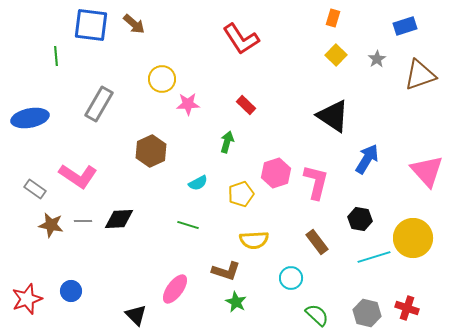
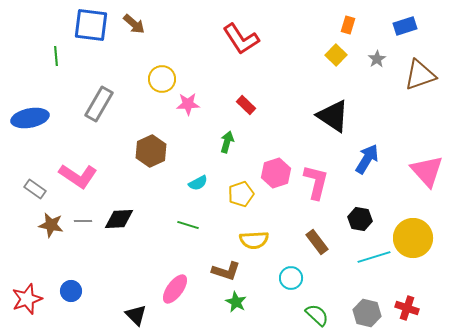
orange rectangle at (333, 18): moved 15 px right, 7 px down
